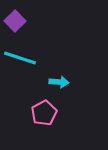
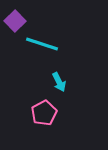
cyan line: moved 22 px right, 14 px up
cyan arrow: rotated 60 degrees clockwise
